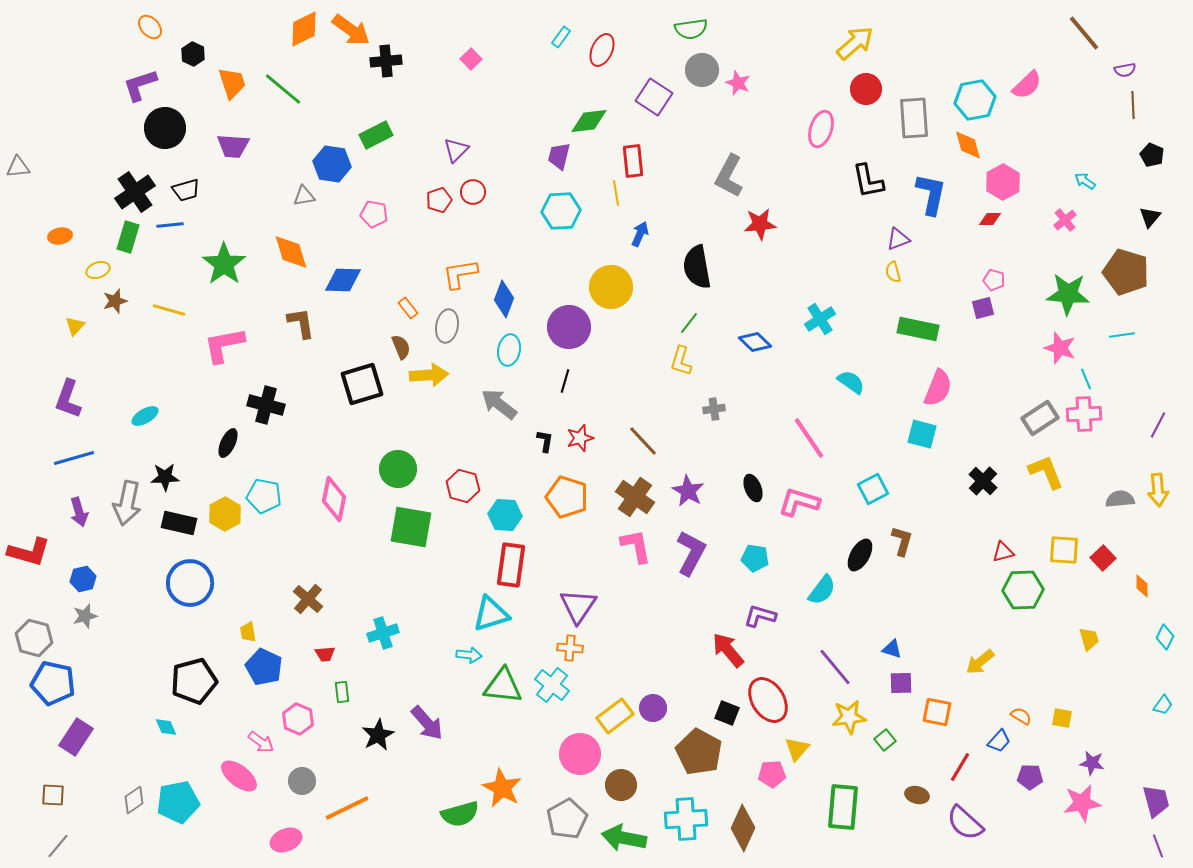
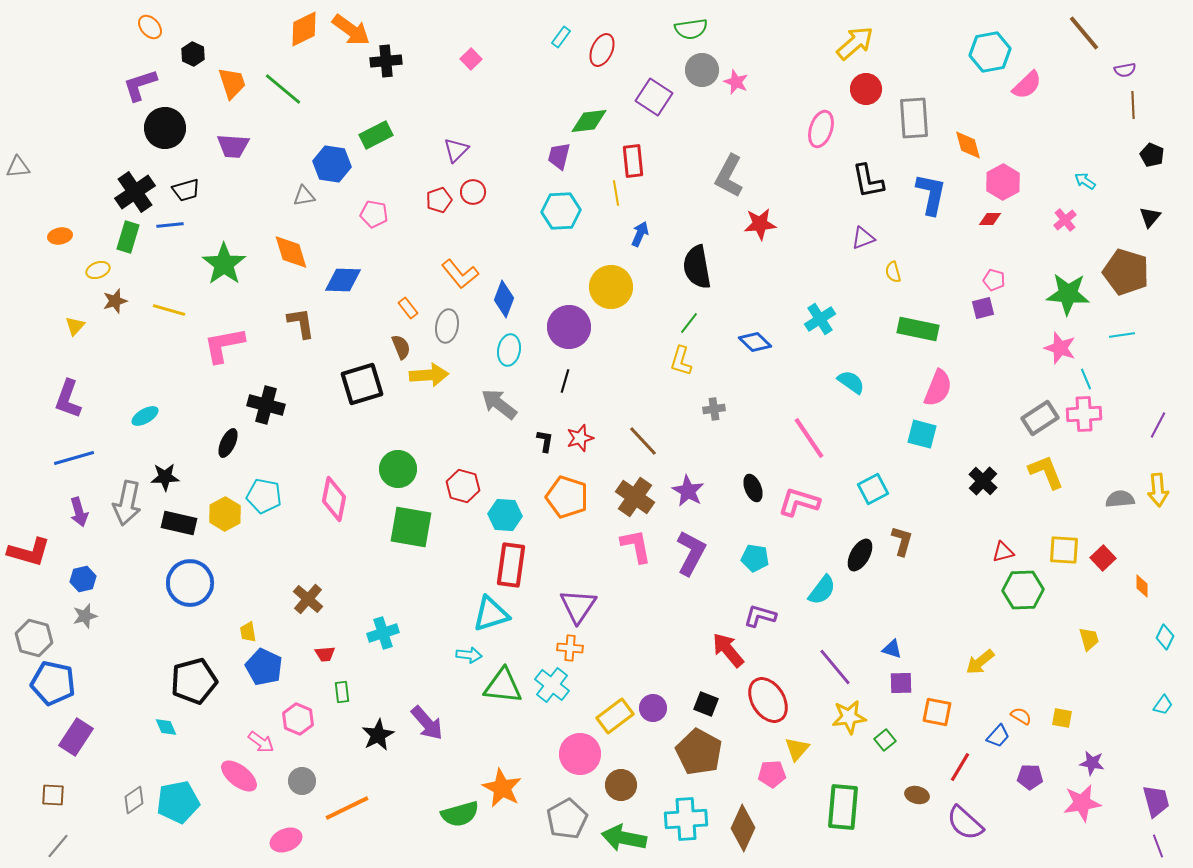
pink star at (738, 83): moved 2 px left, 1 px up
cyan hexagon at (975, 100): moved 15 px right, 48 px up
purple triangle at (898, 239): moved 35 px left, 1 px up
orange L-shape at (460, 274): rotated 120 degrees counterclockwise
black square at (727, 713): moved 21 px left, 9 px up
blue trapezoid at (999, 741): moved 1 px left, 5 px up
